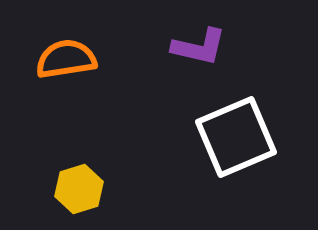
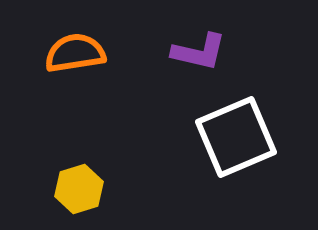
purple L-shape: moved 5 px down
orange semicircle: moved 9 px right, 6 px up
